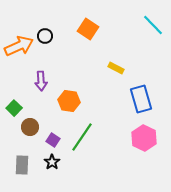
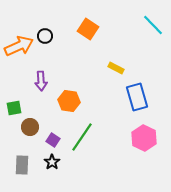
blue rectangle: moved 4 px left, 2 px up
green square: rotated 35 degrees clockwise
